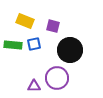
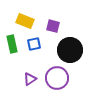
green rectangle: moved 1 px left, 1 px up; rotated 72 degrees clockwise
purple triangle: moved 4 px left, 7 px up; rotated 32 degrees counterclockwise
